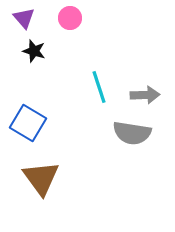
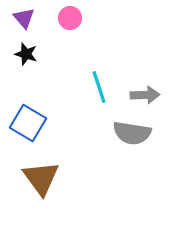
black star: moved 8 px left, 3 px down
